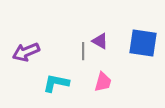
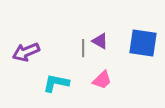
gray line: moved 3 px up
pink trapezoid: moved 1 px left, 2 px up; rotated 30 degrees clockwise
